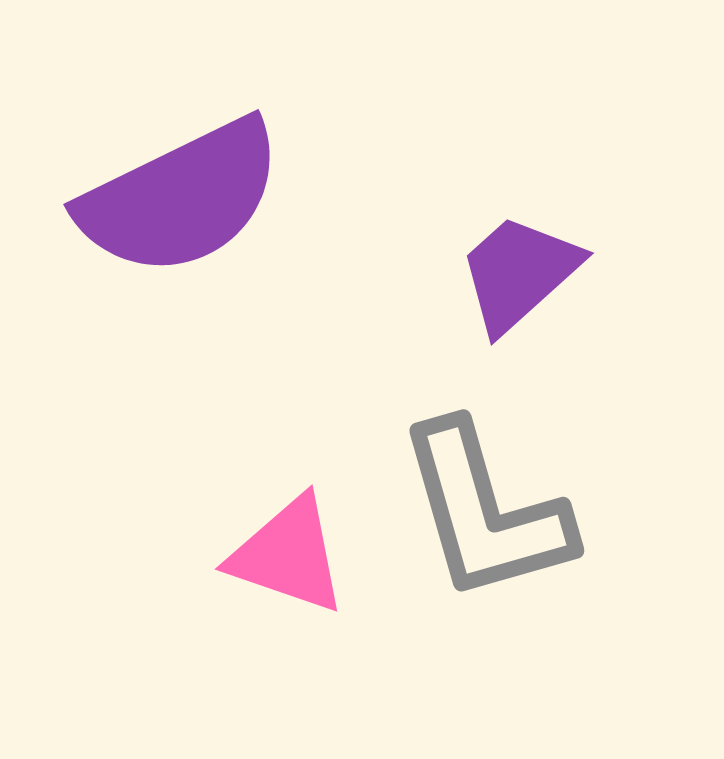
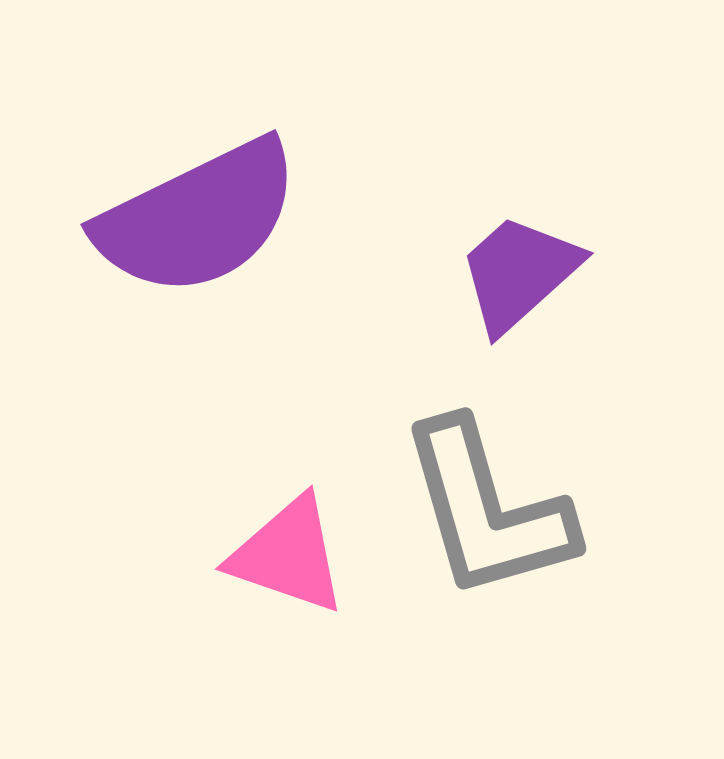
purple semicircle: moved 17 px right, 20 px down
gray L-shape: moved 2 px right, 2 px up
